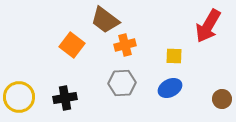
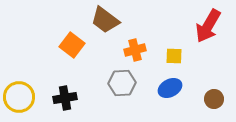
orange cross: moved 10 px right, 5 px down
brown circle: moved 8 px left
